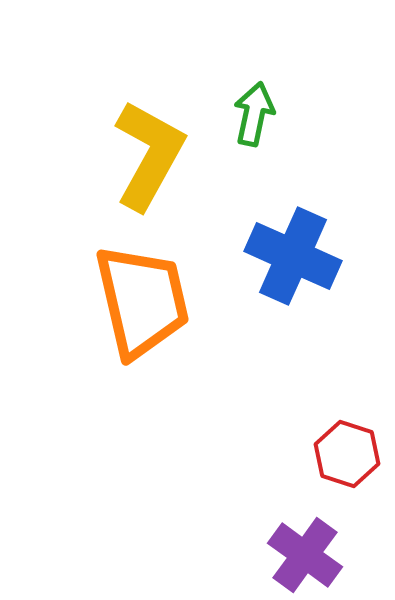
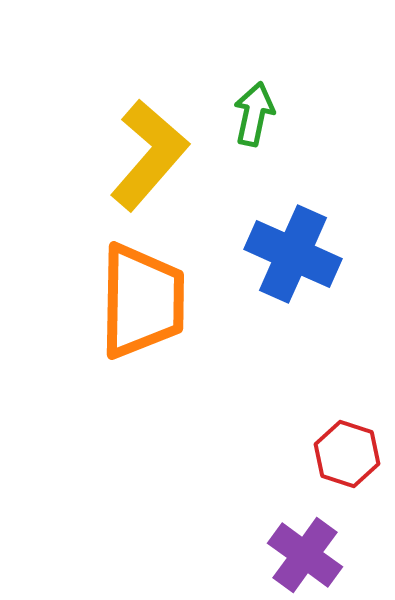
yellow L-shape: rotated 12 degrees clockwise
blue cross: moved 2 px up
orange trapezoid: rotated 14 degrees clockwise
